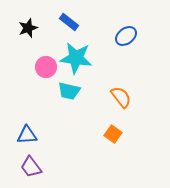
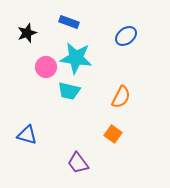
blue rectangle: rotated 18 degrees counterclockwise
black star: moved 1 px left, 5 px down
orange semicircle: rotated 65 degrees clockwise
blue triangle: rotated 20 degrees clockwise
purple trapezoid: moved 47 px right, 4 px up
